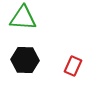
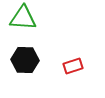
red rectangle: rotated 48 degrees clockwise
